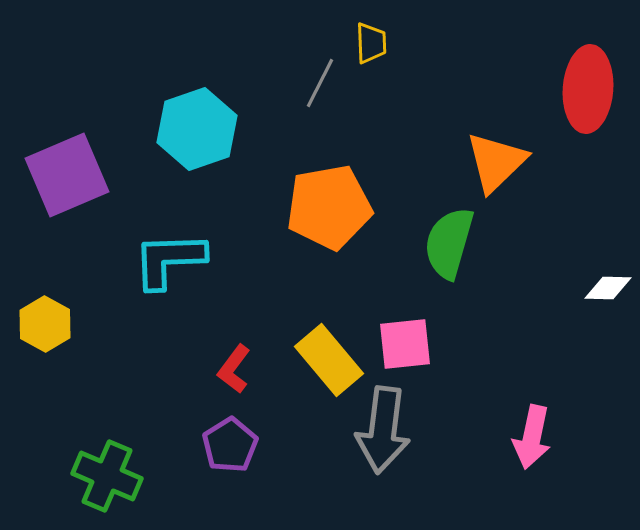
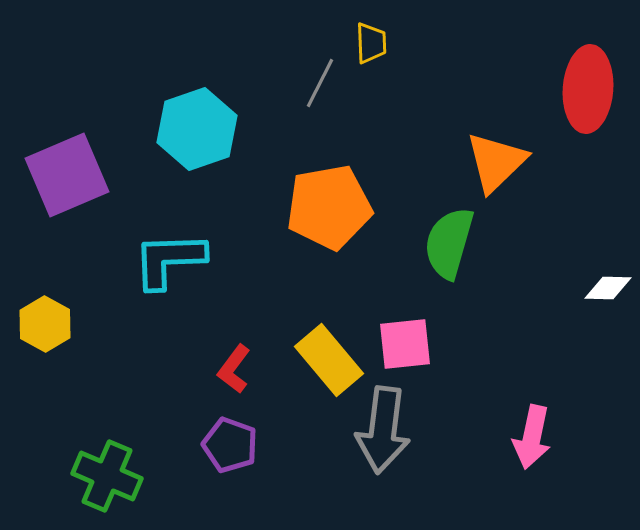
purple pentagon: rotated 20 degrees counterclockwise
